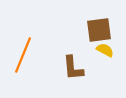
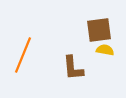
yellow semicircle: rotated 18 degrees counterclockwise
